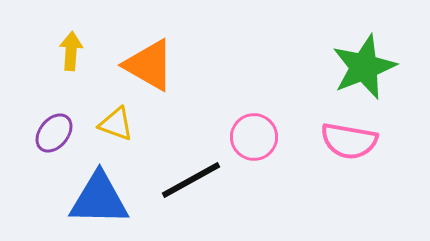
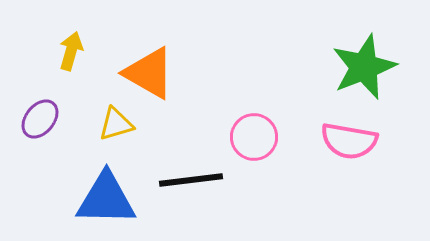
yellow arrow: rotated 12 degrees clockwise
orange triangle: moved 8 px down
yellow triangle: rotated 36 degrees counterclockwise
purple ellipse: moved 14 px left, 14 px up
black line: rotated 22 degrees clockwise
blue triangle: moved 7 px right
